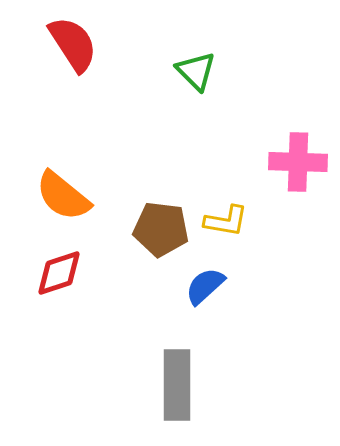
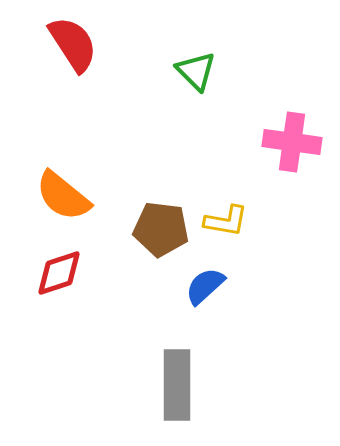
pink cross: moved 6 px left, 20 px up; rotated 6 degrees clockwise
